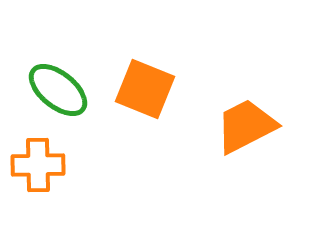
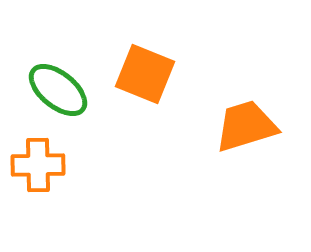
orange square: moved 15 px up
orange trapezoid: rotated 10 degrees clockwise
